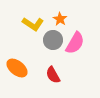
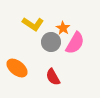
orange star: moved 3 px right, 9 px down
gray circle: moved 2 px left, 2 px down
red semicircle: moved 2 px down
